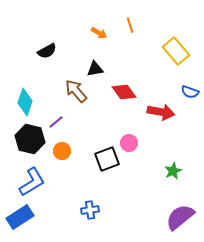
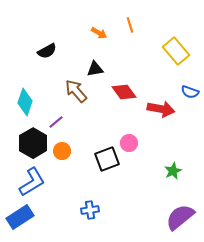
red arrow: moved 3 px up
black hexagon: moved 3 px right, 4 px down; rotated 16 degrees clockwise
